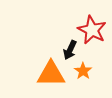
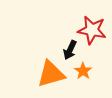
red star: rotated 16 degrees counterclockwise
orange triangle: rotated 16 degrees counterclockwise
